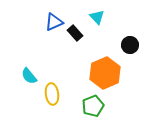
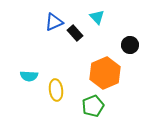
cyan semicircle: rotated 48 degrees counterclockwise
yellow ellipse: moved 4 px right, 4 px up
